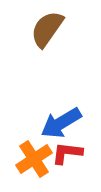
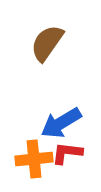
brown semicircle: moved 14 px down
orange cross: rotated 27 degrees clockwise
